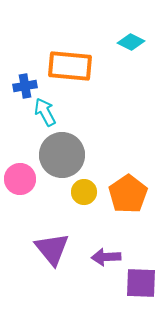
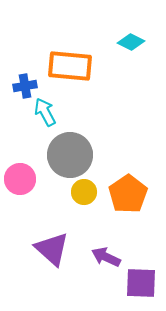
gray circle: moved 8 px right
purple triangle: rotated 9 degrees counterclockwise
purple arrow: rotated 28 degrees clockwise
